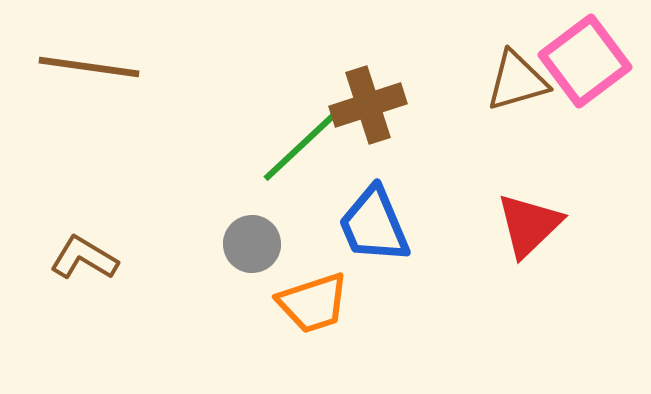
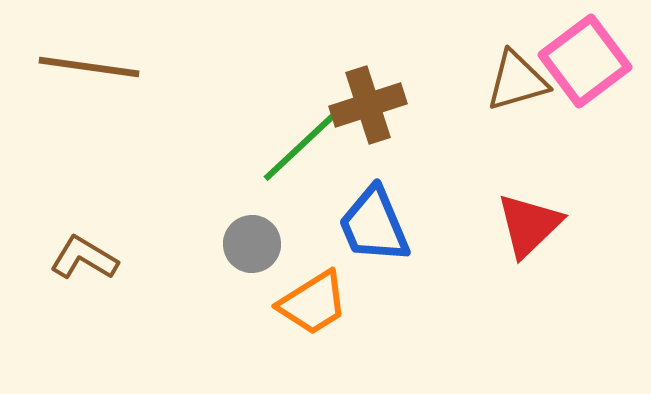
orange trapezoid: rotated 14 degrees counterclockwise
